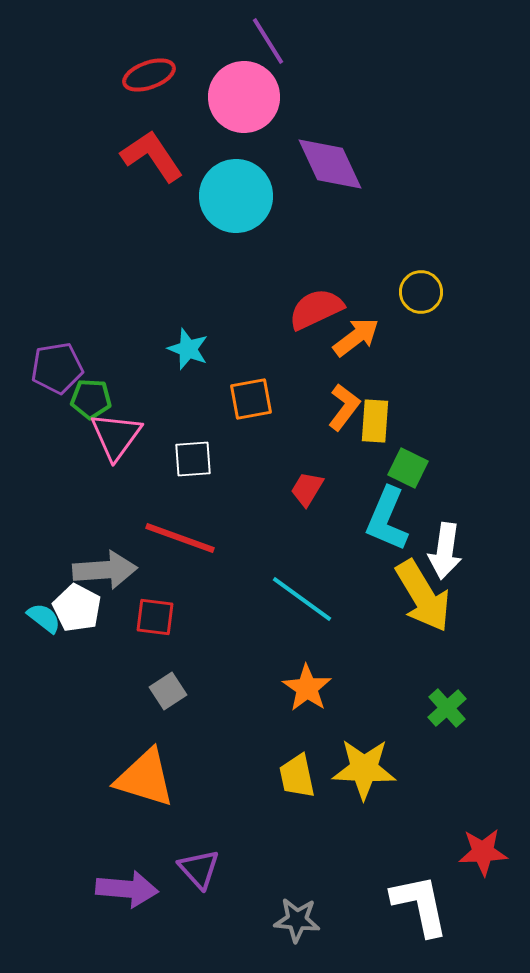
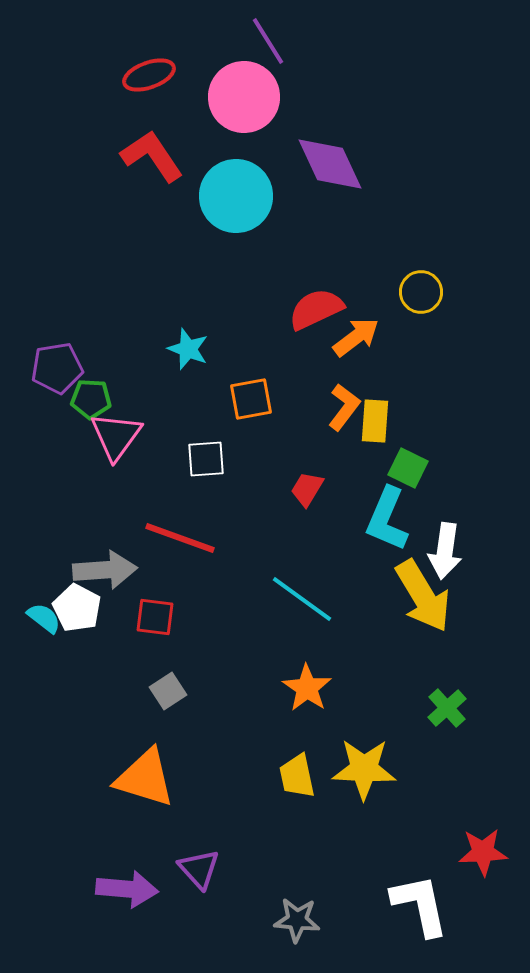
white square: moved 13 px right
